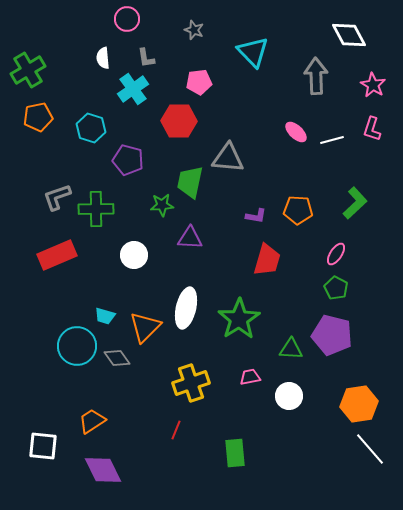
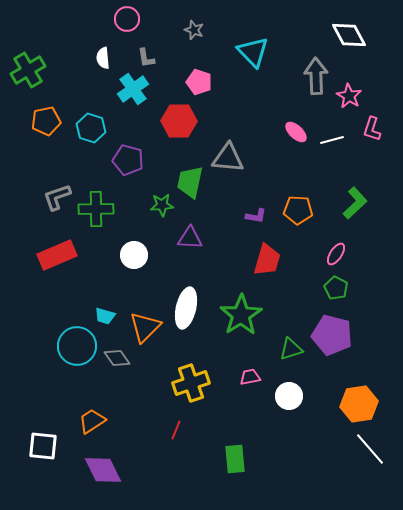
pink pentagon at (199, 82): rotated 25 degrees clockwise
pink star at (373, 85): moved 24 px left, 11 px down
orange pentagon at (38, 117): moved 8 px right, 4 px down
green star at (239, 319): moved 2 px right, 4 px up
green triangle at (291, 349): rotated 20 degrees counterclockwise
green rectangle at (235, 453): moved 6 px down
